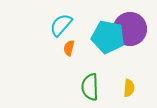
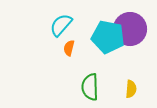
yellow semicircle: moved 2 px right, 1 px down
